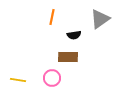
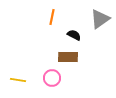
black semicircle: rotated 144 degrees counterclockwise
